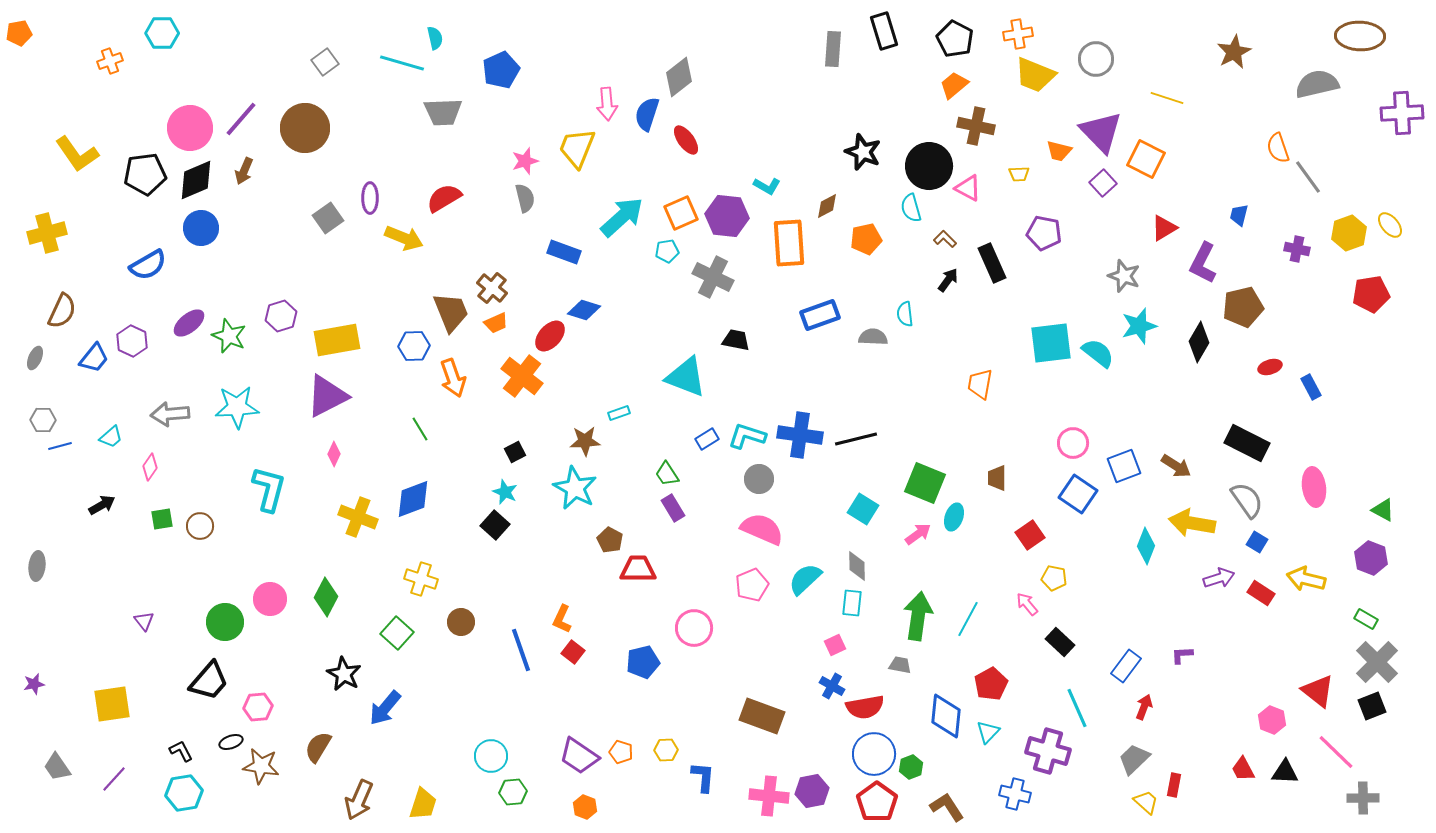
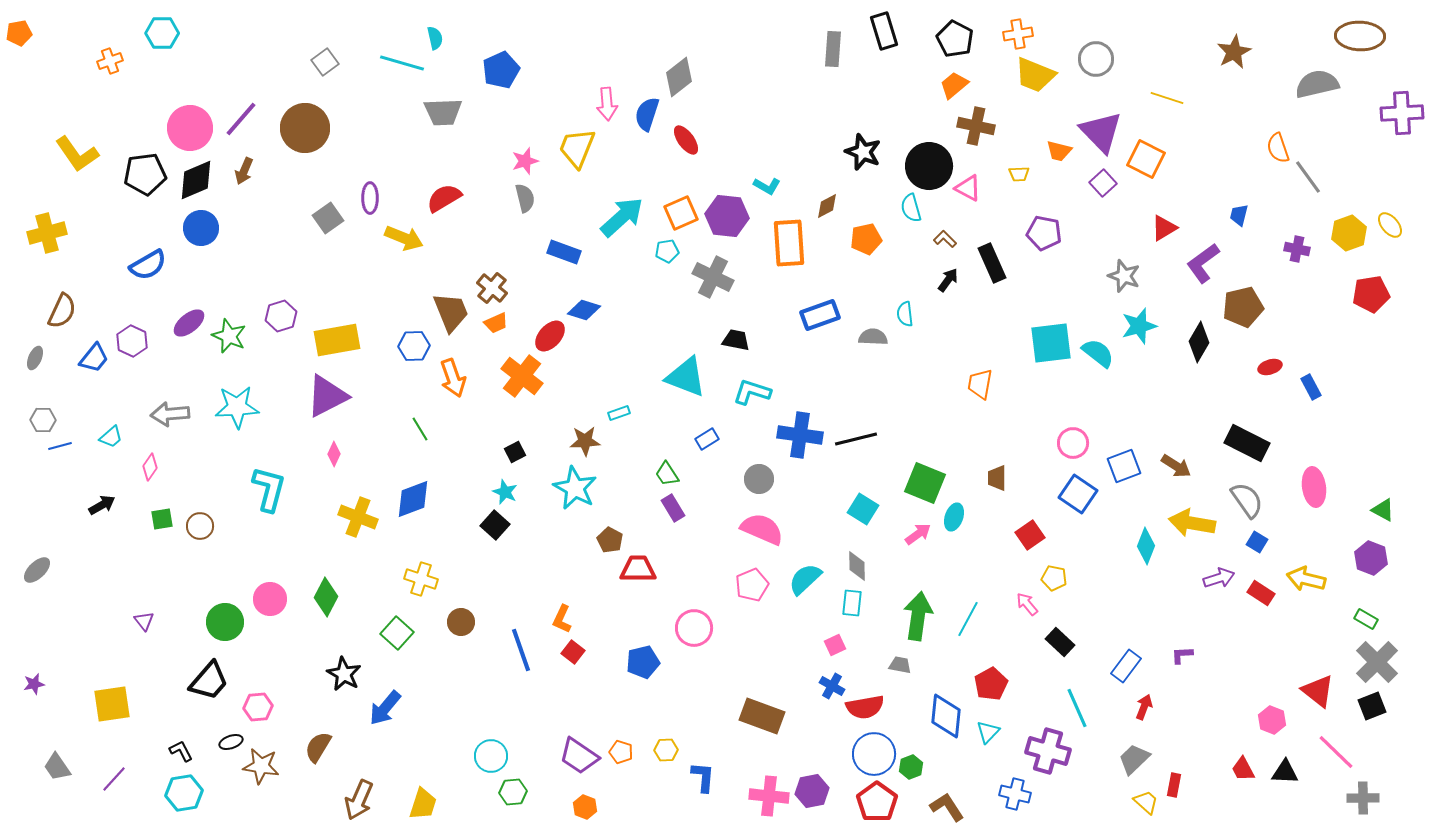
purple L-shape at (1203, 263): rotated 27 degrees clockwise
cyan L-shape at (747, 436): moved 5 px right, 44 px up
gray ellipse at (37, 566): moved 4 px down; rotated 40 degrees clockwise
